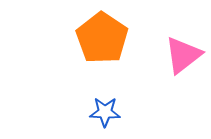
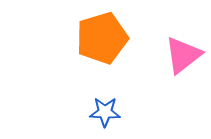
orange pentagon: rotated 21 degrees clockwise
